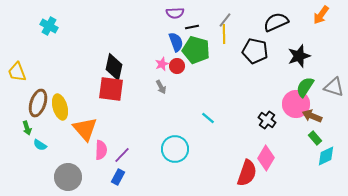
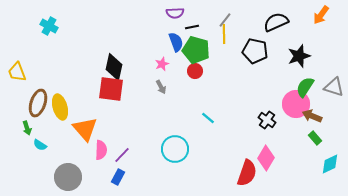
red circle: moved 18 px right, 5 px down
cyan diamond: moved 4 px right, 8 px down
